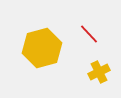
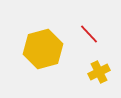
yellow hexagon: moved 1 px right, 1 px down
